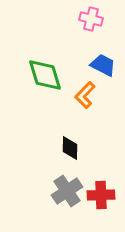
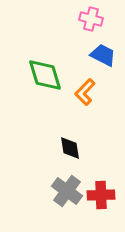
blue trapezoid: moved 10 px up
orange L-shape: moved 3 px up
black diamond: rotated 10 degrees counterclockwise
gray cross: rotated 20 degrees counterclockwise
